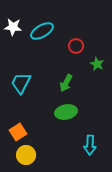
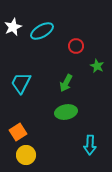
white star: rotated 30 degrees counterclockwise
green star: moved 2 px down
